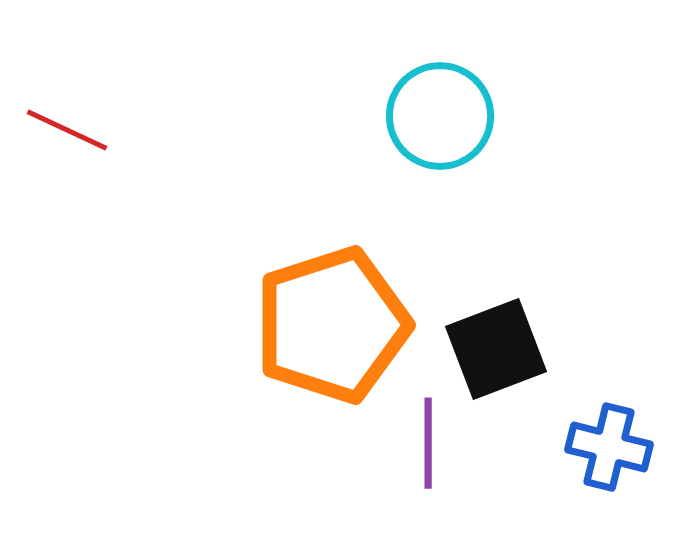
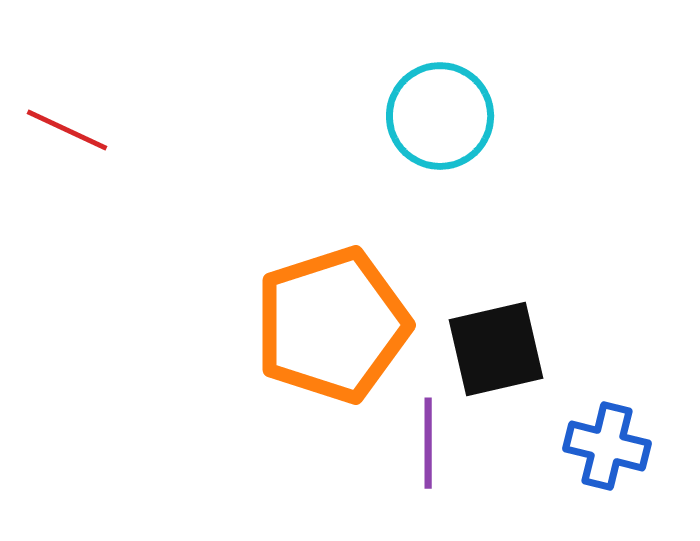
black square: rotated 8 degrees clockwise
blue cross: moved 2 px left, 1 px up
